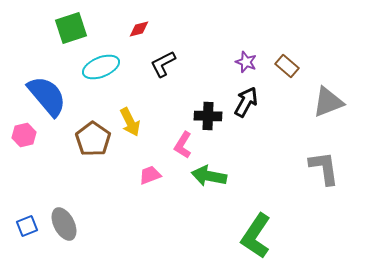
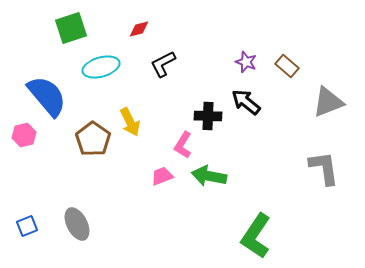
cyan ellipse: rotated 6 degrees clockwise
black arrow: rotated 80 degrees counterclockwise
pink trapezoid: moved 12 px right, 1 px down
gray ellipse: moved 13 px right
